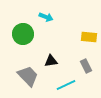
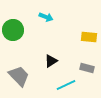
green circle: moved 10 px left, 4 px up
black triangle: rotated 24 degrees counterclockwise
gray rectangle: moved 1 px right, 2 px down; rotated 48 degrees counterclockwise
gray trapezoid: moved 9 px left
